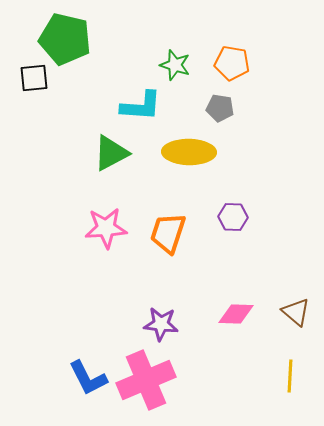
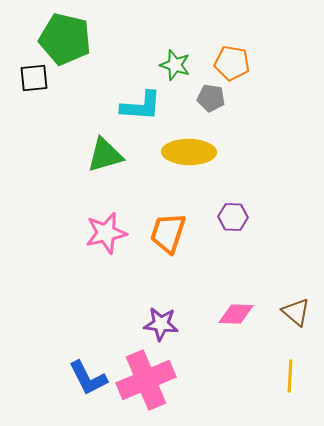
gray pentagon: moved 9 px left, 10 px up
green triangle: moved 6 px left, 2 px down; rotated 12 degrees clockwise
pink star: moved 5 px down; rotated 9 degrees counterclockwise
